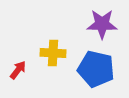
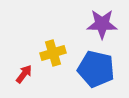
yellow cross: rotated 20 degrees counterclockwise
red arrow: moved 6 px right, 4 px down
